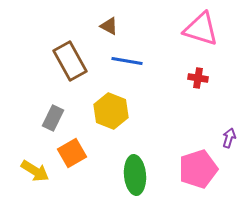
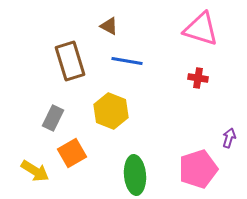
brown rectangle: rotated 12 degrees clockwise
